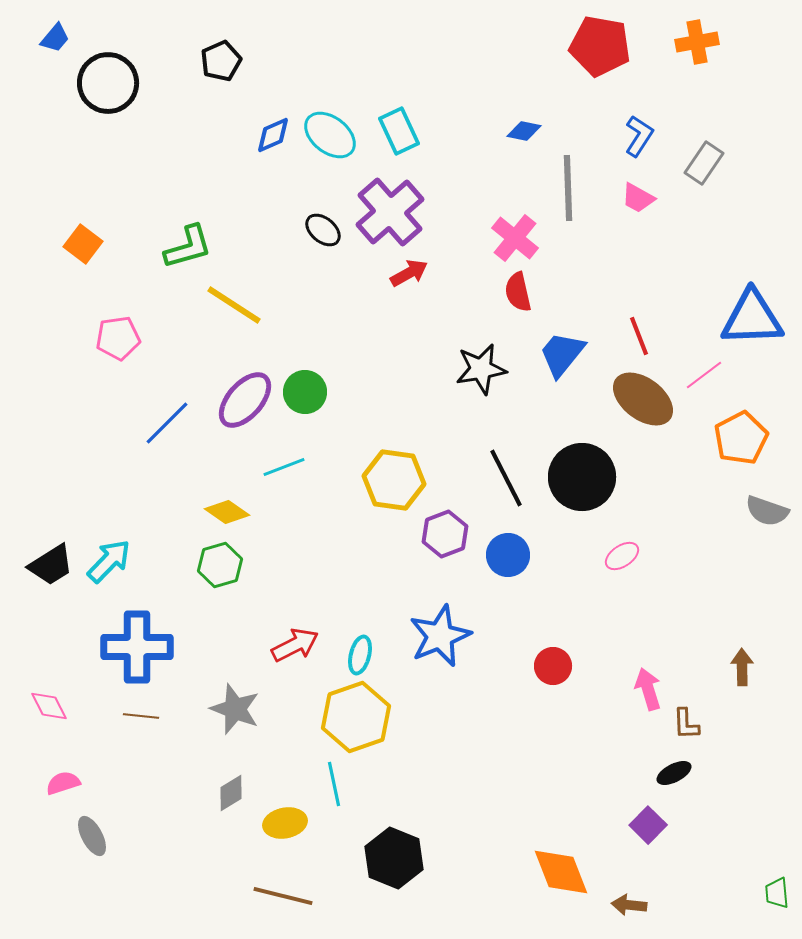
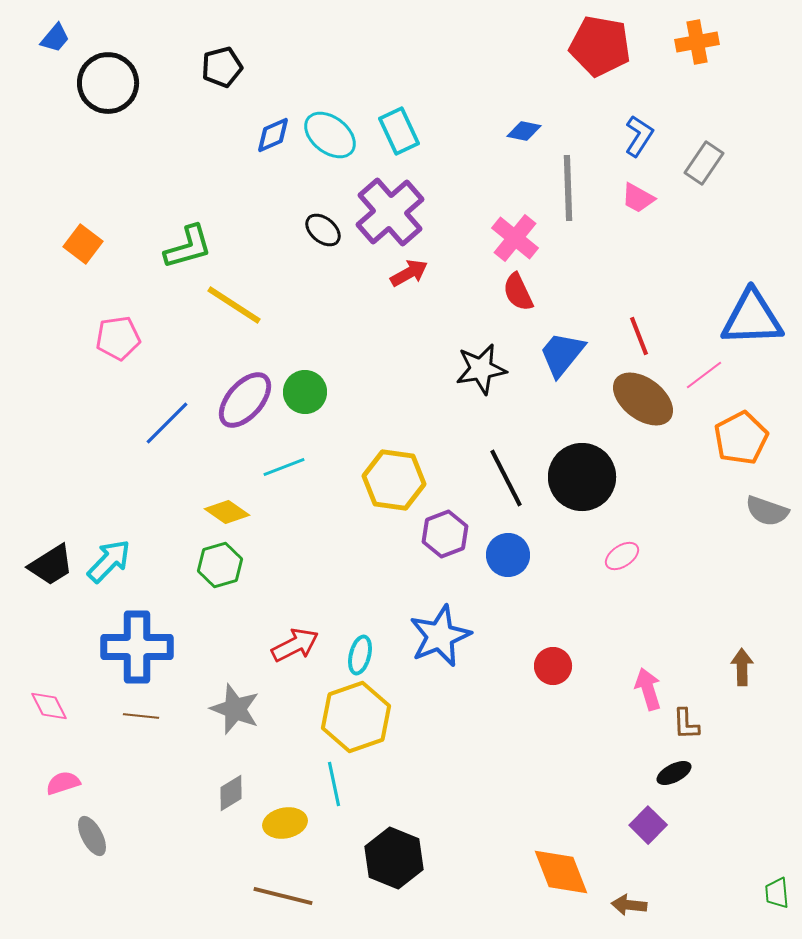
black pentagon at (221, 61): moved 1 px right, 6 px down; rotated 9 degrees clockwise
red semicircle at (518, 292): rotated 12 degrees counterclockwise
